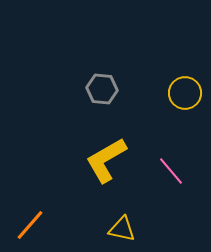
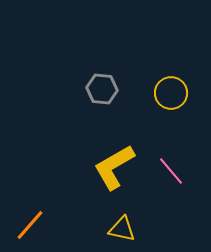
yellow circle: moved 14 px left
yellow L-shape: moved 8 px right, 7 px down
